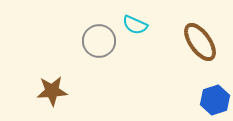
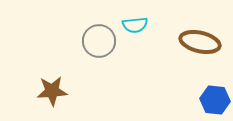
cyan semicircle: rotated 30 degrees counterclockwise
brown ellipse: rotated 42 degrees counterclockwise
blue hexagon: rotated 24 degrees clockwise
